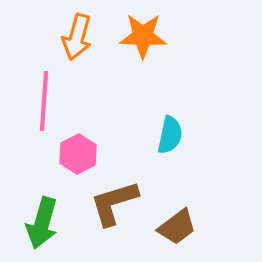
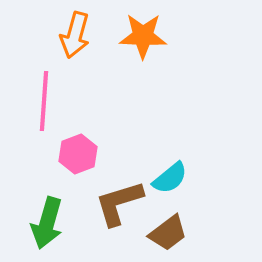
orange arrow: moved 2 px left, 2 px up
cyan semicircle: moved 43 px down; rotated 39 degrees clockwise
pink hexagon: rotated 6 degrees clockwise
brown L-shape: moved 5 px right
green arrow: moved 5 px right
brown trapezoid: moved 9 px left, 6 px down
